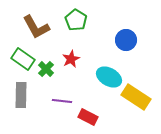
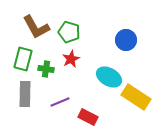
green pentagon: moved 7 px left, 12 px down; rotated 15 degrees counterclockwise
green rectangle: rotated 70 degrees clockwise
green cross: rotated 35 degrees counterclockwise
gray rectangle: moved 4 px right, 1 px up
purple line: moved 2 px left, 1 px down; rotated 30 degrees counterclockwise
